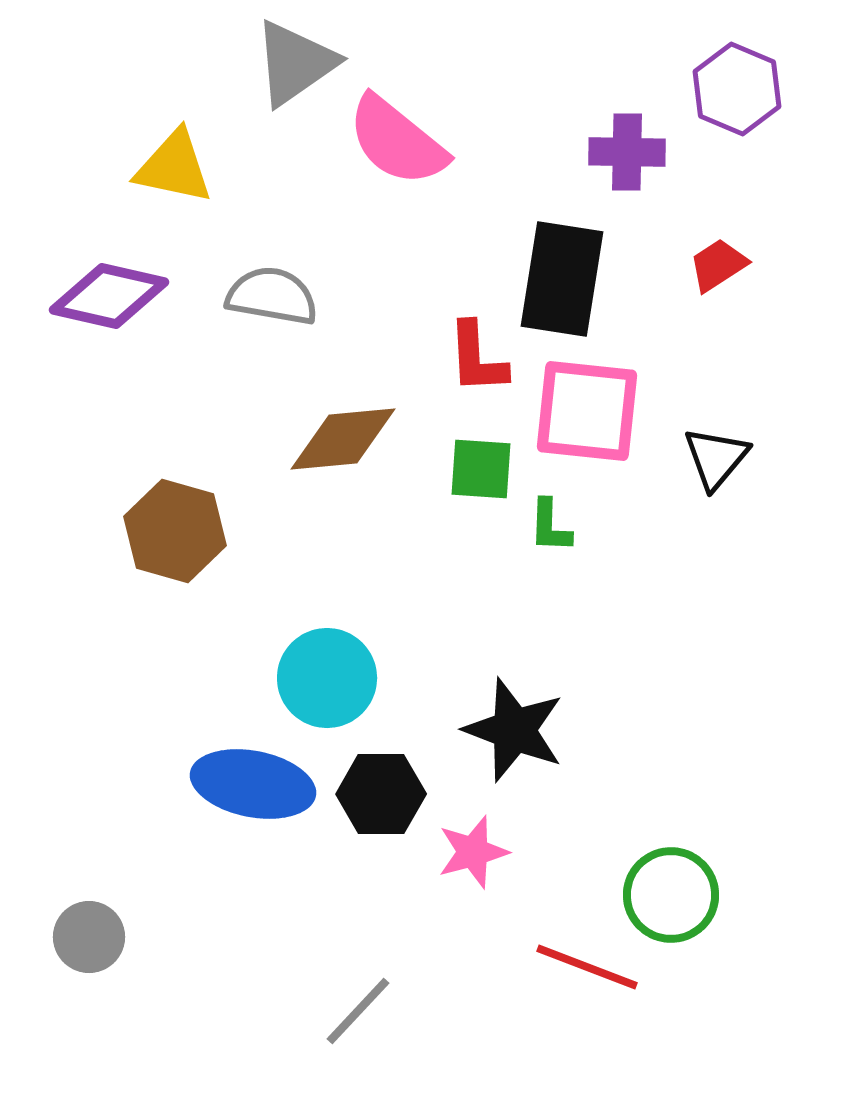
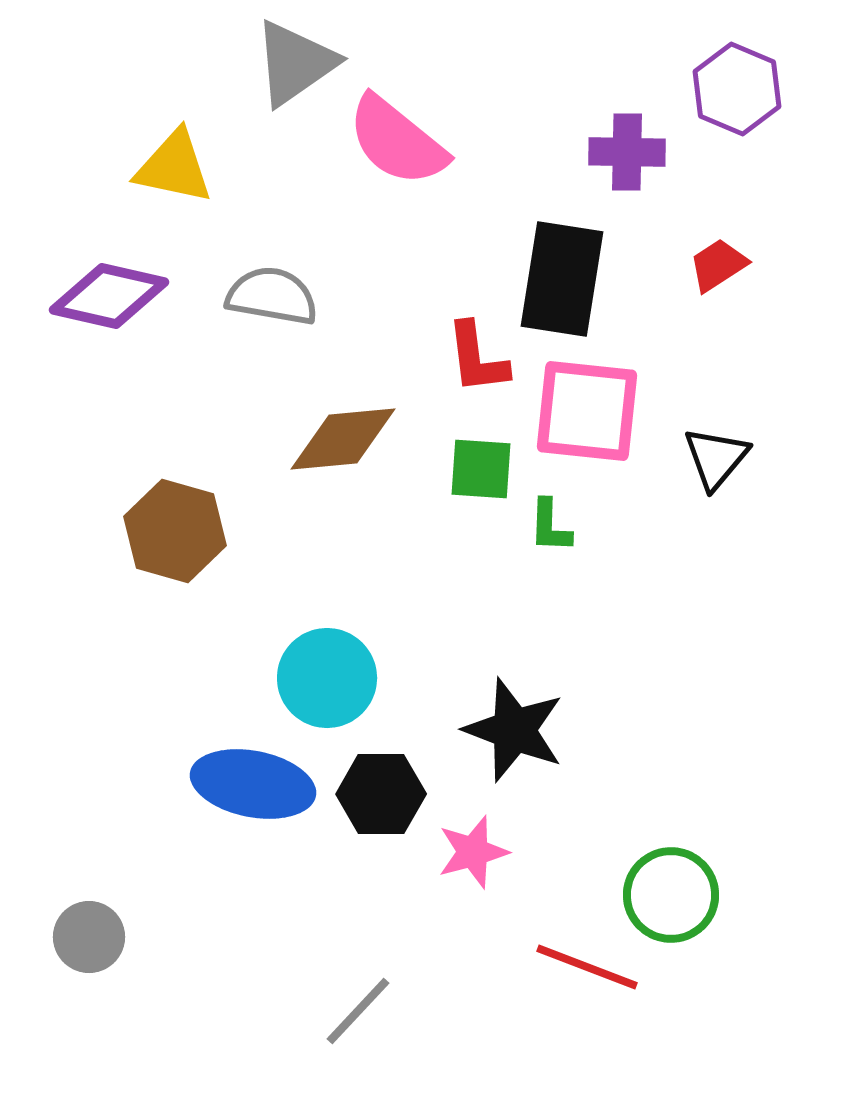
red L-shape: rotated 4 degrees counterclockwise
